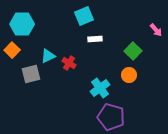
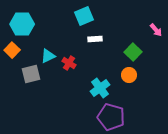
green square: moved 1 px down
